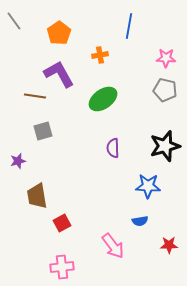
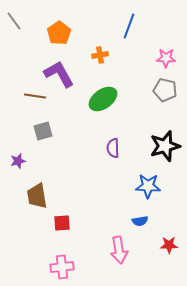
blue line: rotated 10 degrees clockwise
red square: rotated 24 degrees clockwise
pink arrow: moved 6 px right, 4 px down; rotated 28 degrees clockwise
